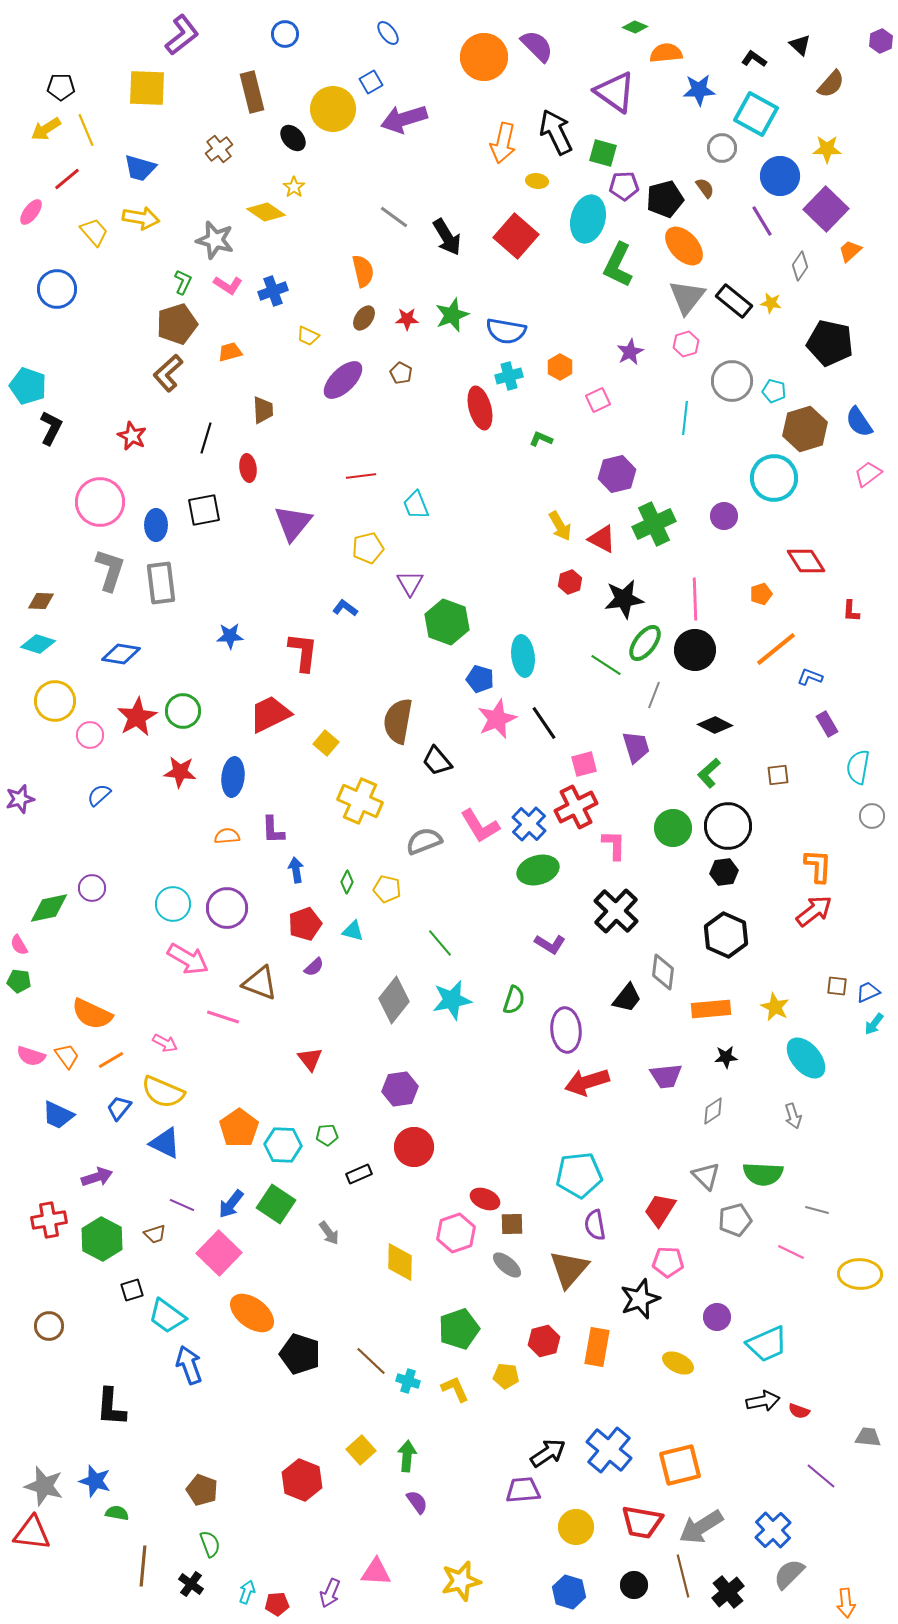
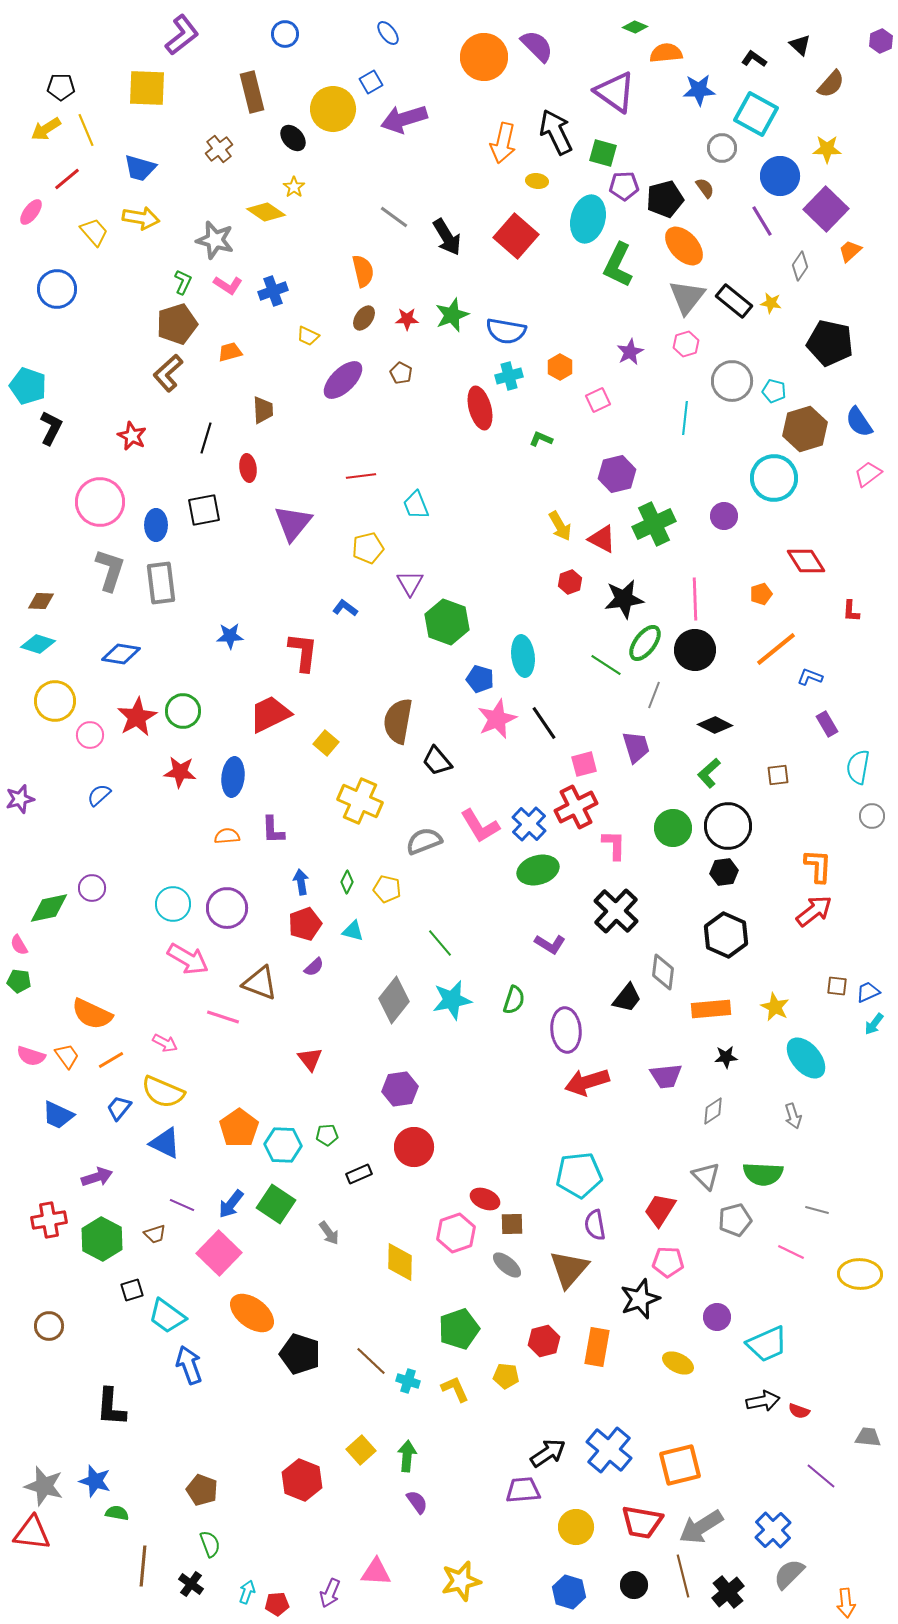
blue arrow at (296, 870): moved 5 px right, 12 px down
